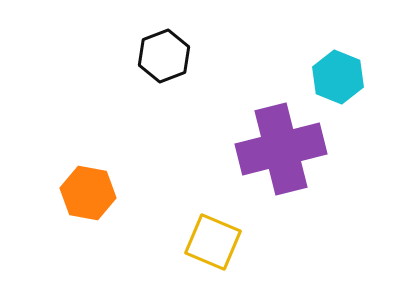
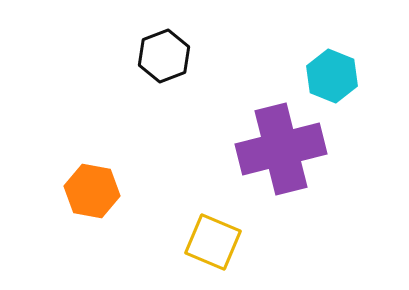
cyan hexagon: moved 6 px left, 1 px up
orange hexagon: moved 4 px right, 2 px up
